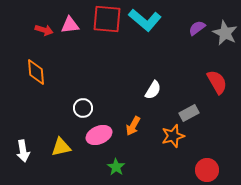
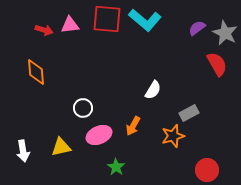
red semicircle: moved 18 px up
